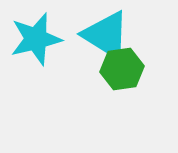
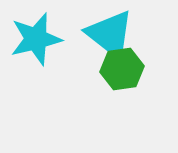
cyan triangle: moved 4 px right, 1 px up; rotated 6 degrees clockwise
